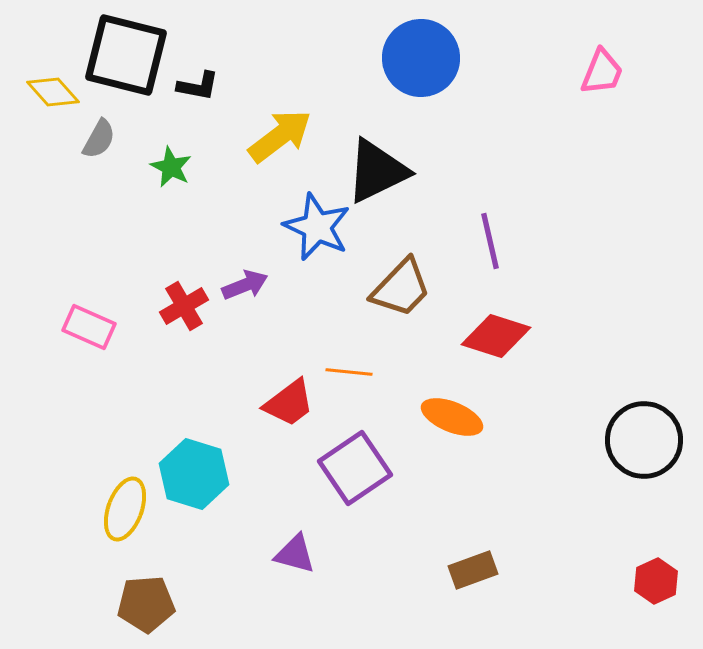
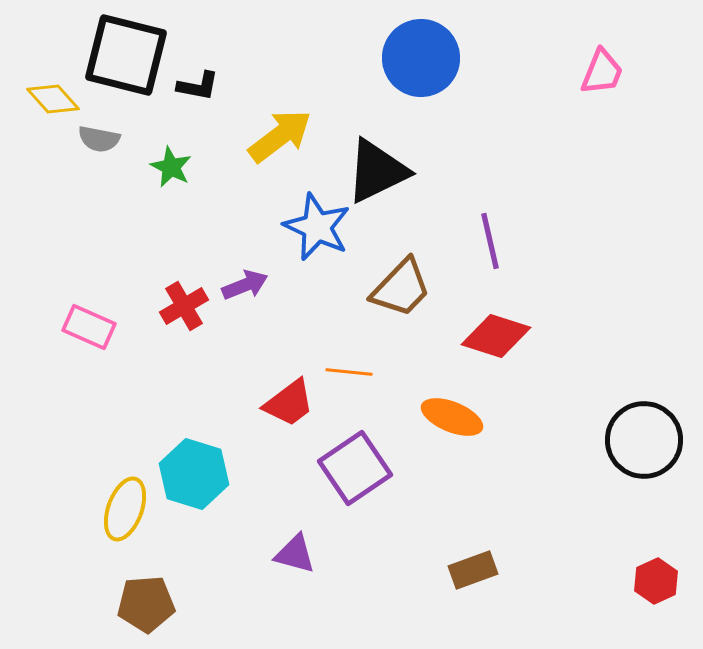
yellow diamond: moved 7 px down
gray semicircle: rotated 72 degrees clockwise
